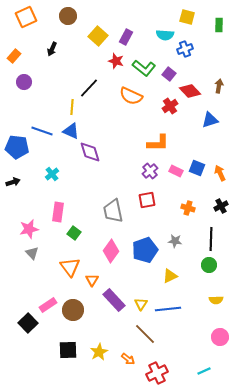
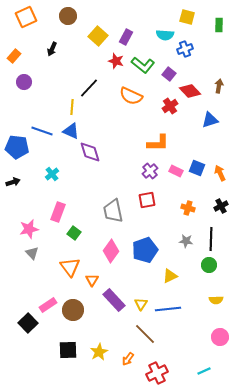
green L-shape at (144, 68): moved 1 px left, 3 px up
pink rectangle at (58, 212): rotated 12 degrees clockwise
gray star at (175, 241): moved 11 px right
orange arrow at (128, 359): rotated 88 degrees clockwise
